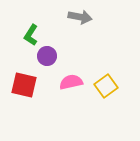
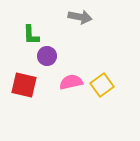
green L-shape: rotated 35 degrees counterclockwise
yellow square: moved 4 px left, 1 px up
